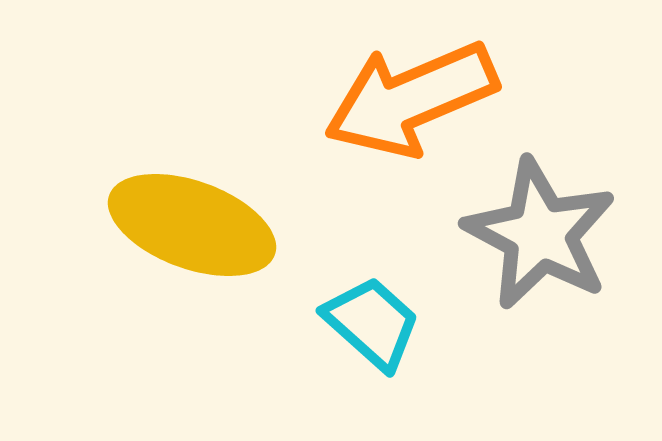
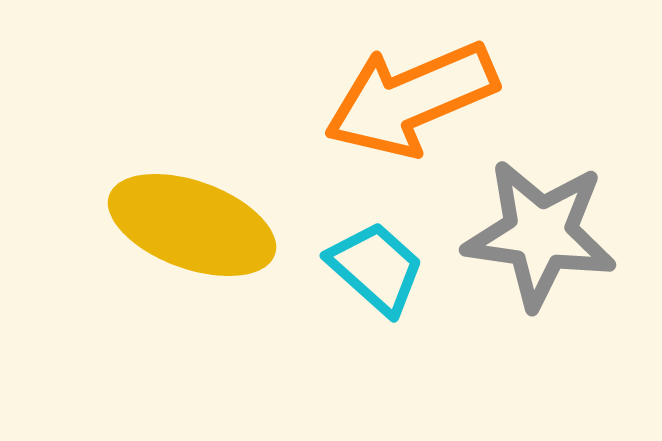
gray star: rotated 20 degrees counterclockwise
cyan trapezoid: moved 4 px right, 55 px up
